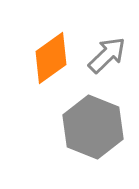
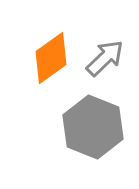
gray arrow: moved 2 px left, 3 px down
